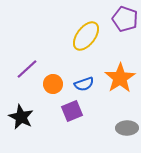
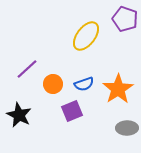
orange star: moved 2 px left, 11 px down
black star: moved 2 px left, 2 px up
